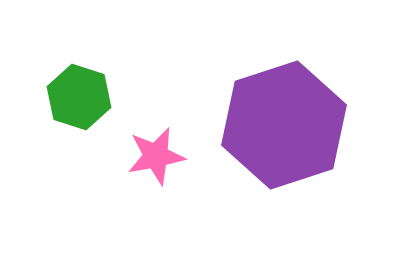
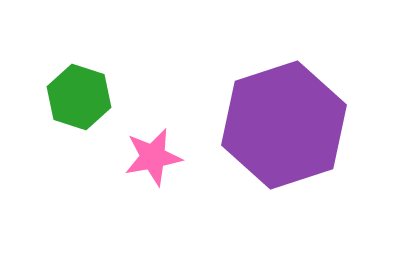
pink star: moved 3 px left, 1 px down
